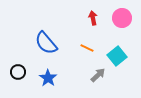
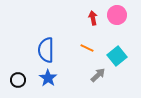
pink circle: moved 5 px left, 3 px up
blue semicircle: moved 7 px down; rotated 40 degrees clockwise
black circle: moved 8 px down
